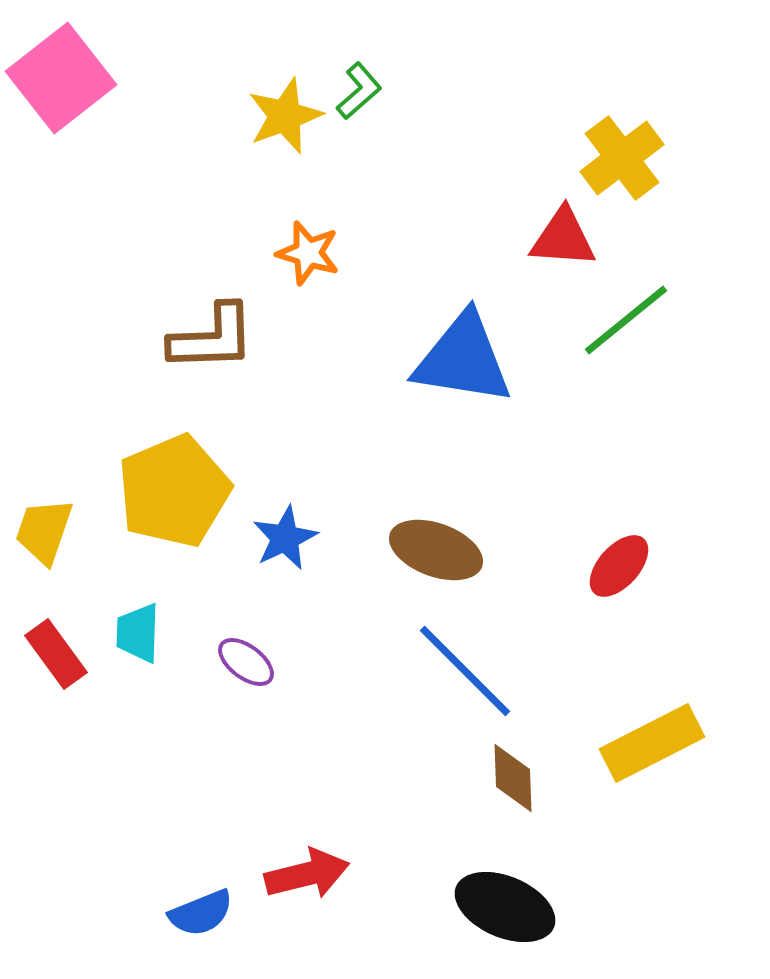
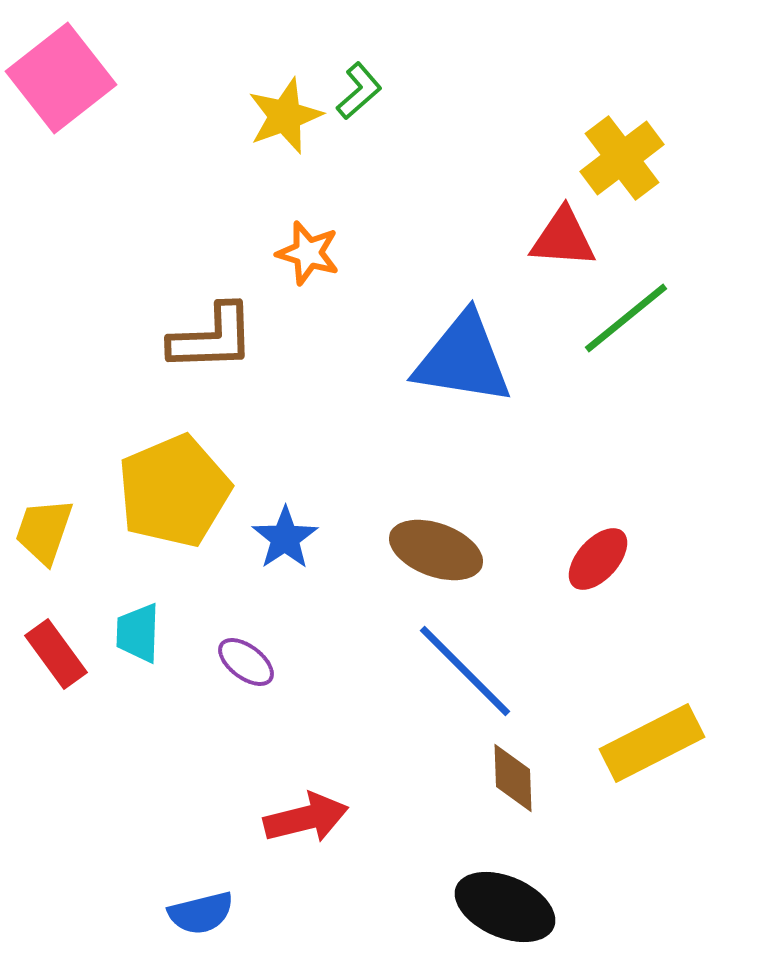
green line: moved 2 px up
blue star: rotated 8 degrees counterclockwise
red ellipse: moved 21 px left, 7 px up
red arrow: moved 1 px left, 56 px up
blue semicircle: rotated 8 degrees clockwise
